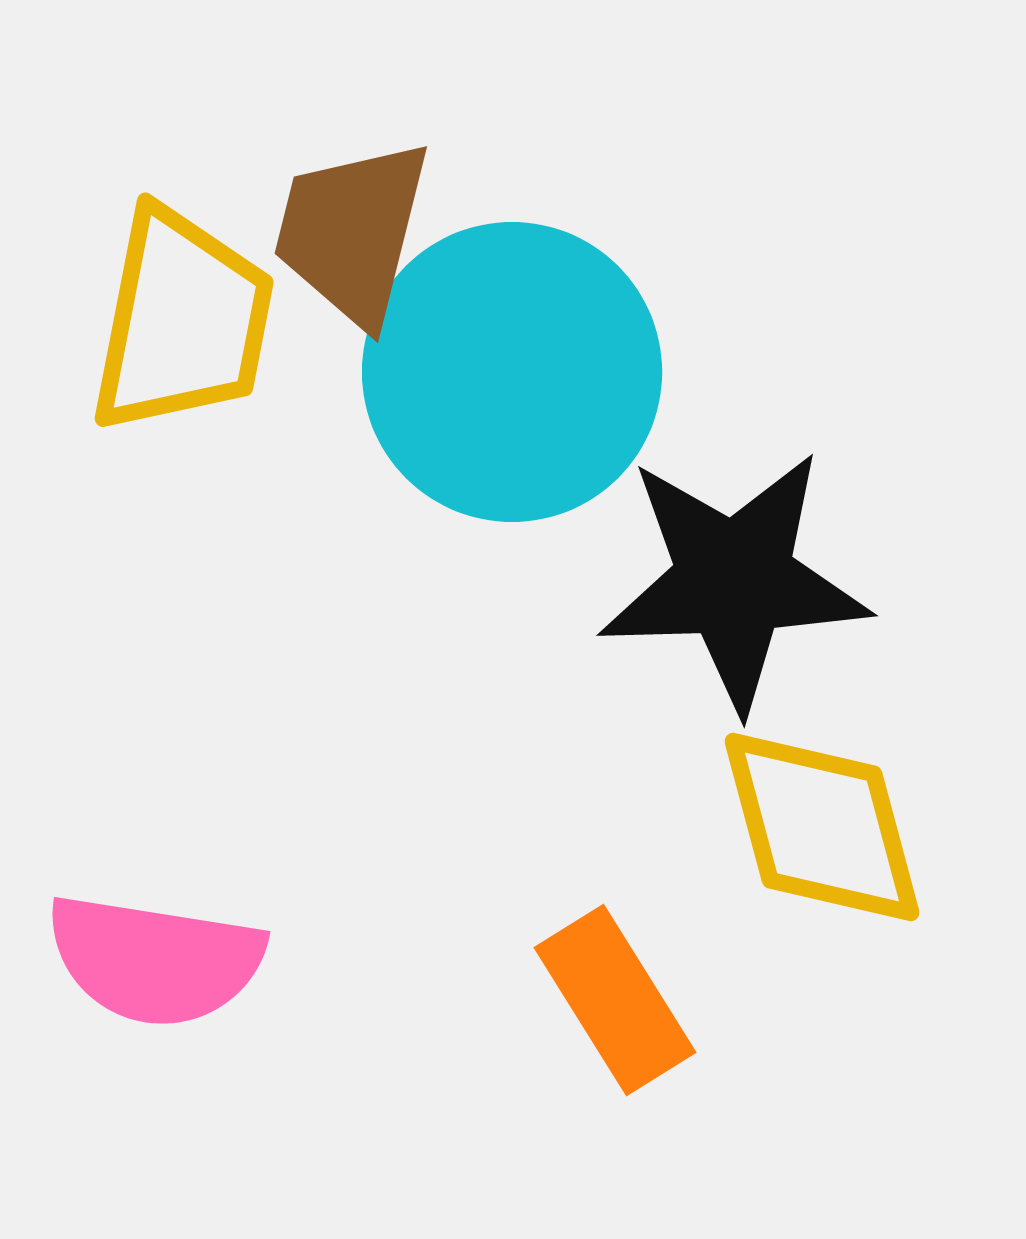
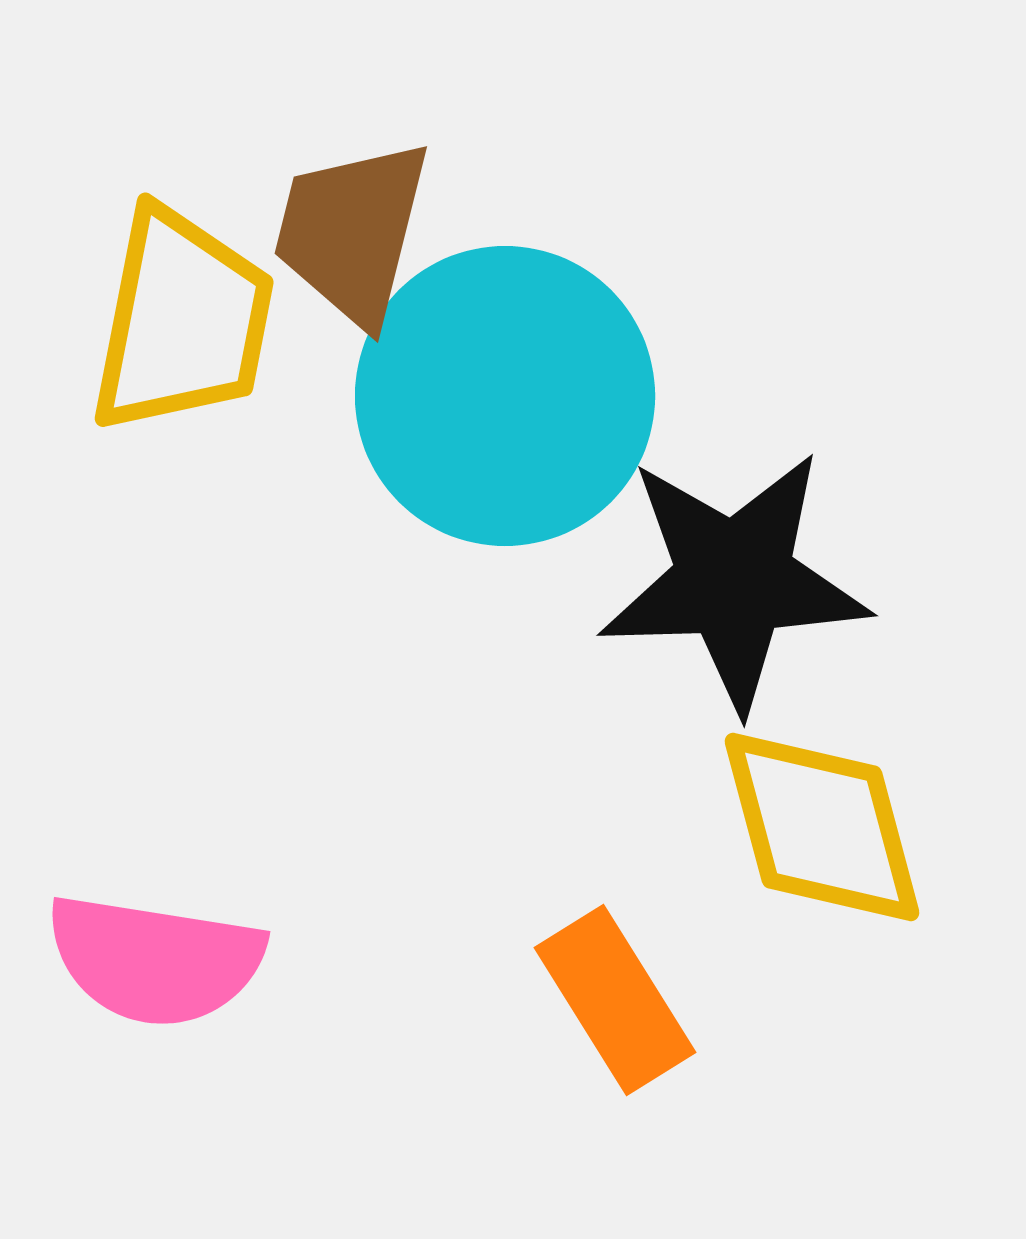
cyan circle: moved 7 px left, 24 px down
